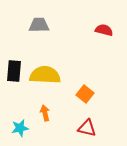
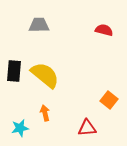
yellow semicircle: rotated 36 degrees clockwise
orange square: moved 24 px right, 6 px down
red triangle: rotated 18 degrees counterclockwise
